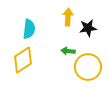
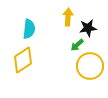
green arrow: moved 9 px right, 6 px up; rotated 48 degrees counterclockwise
yellow circle: moved 2 px right, 1 px up
